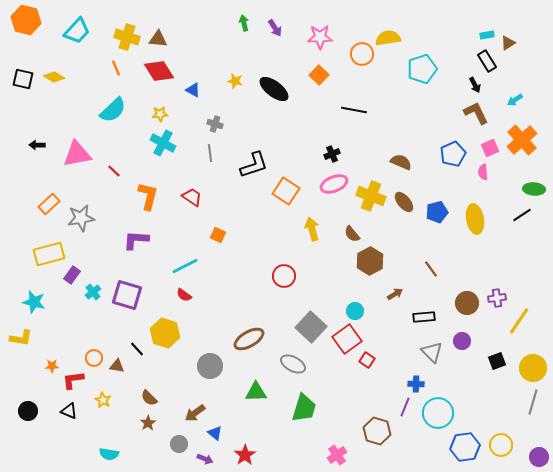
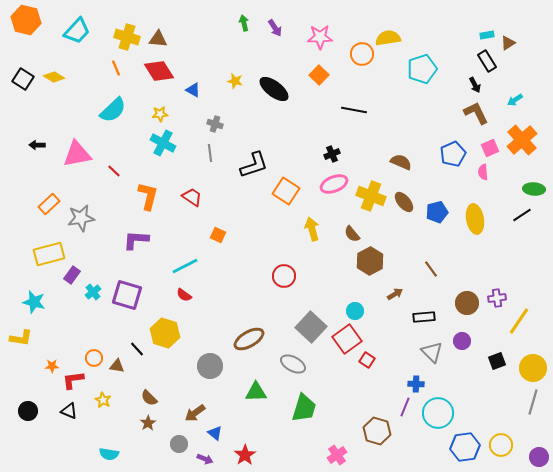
black square at (23, 79): rotated 20 degrees clockwise
